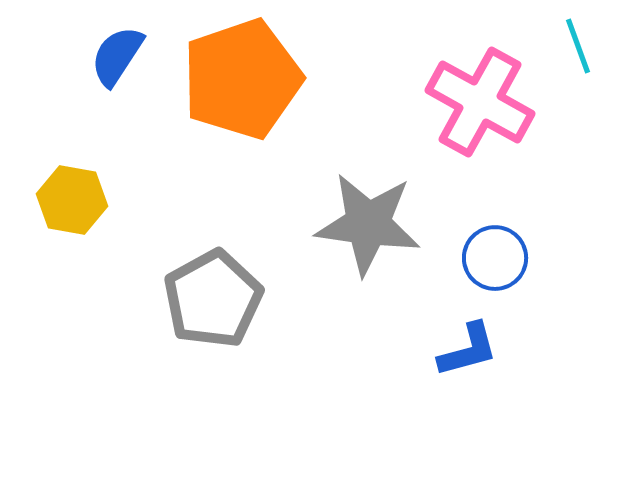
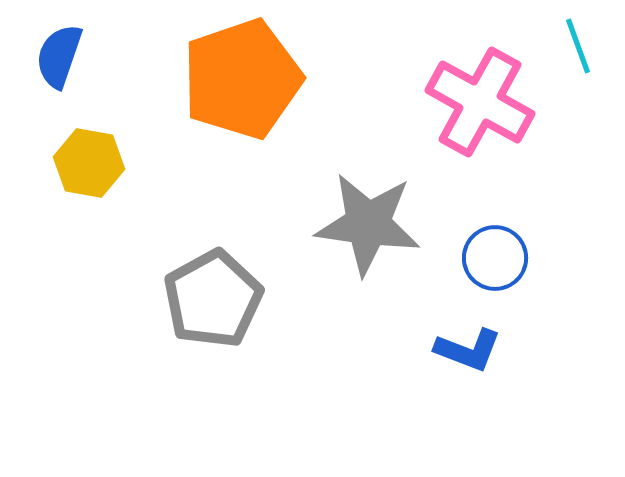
blue semicircle: moved 58 px left; rotated 14 degrees counterclockwise
yellow hexagon: moved 17 px right, 37 px up
blue L-shape: rotated 36 degrees clockwise
